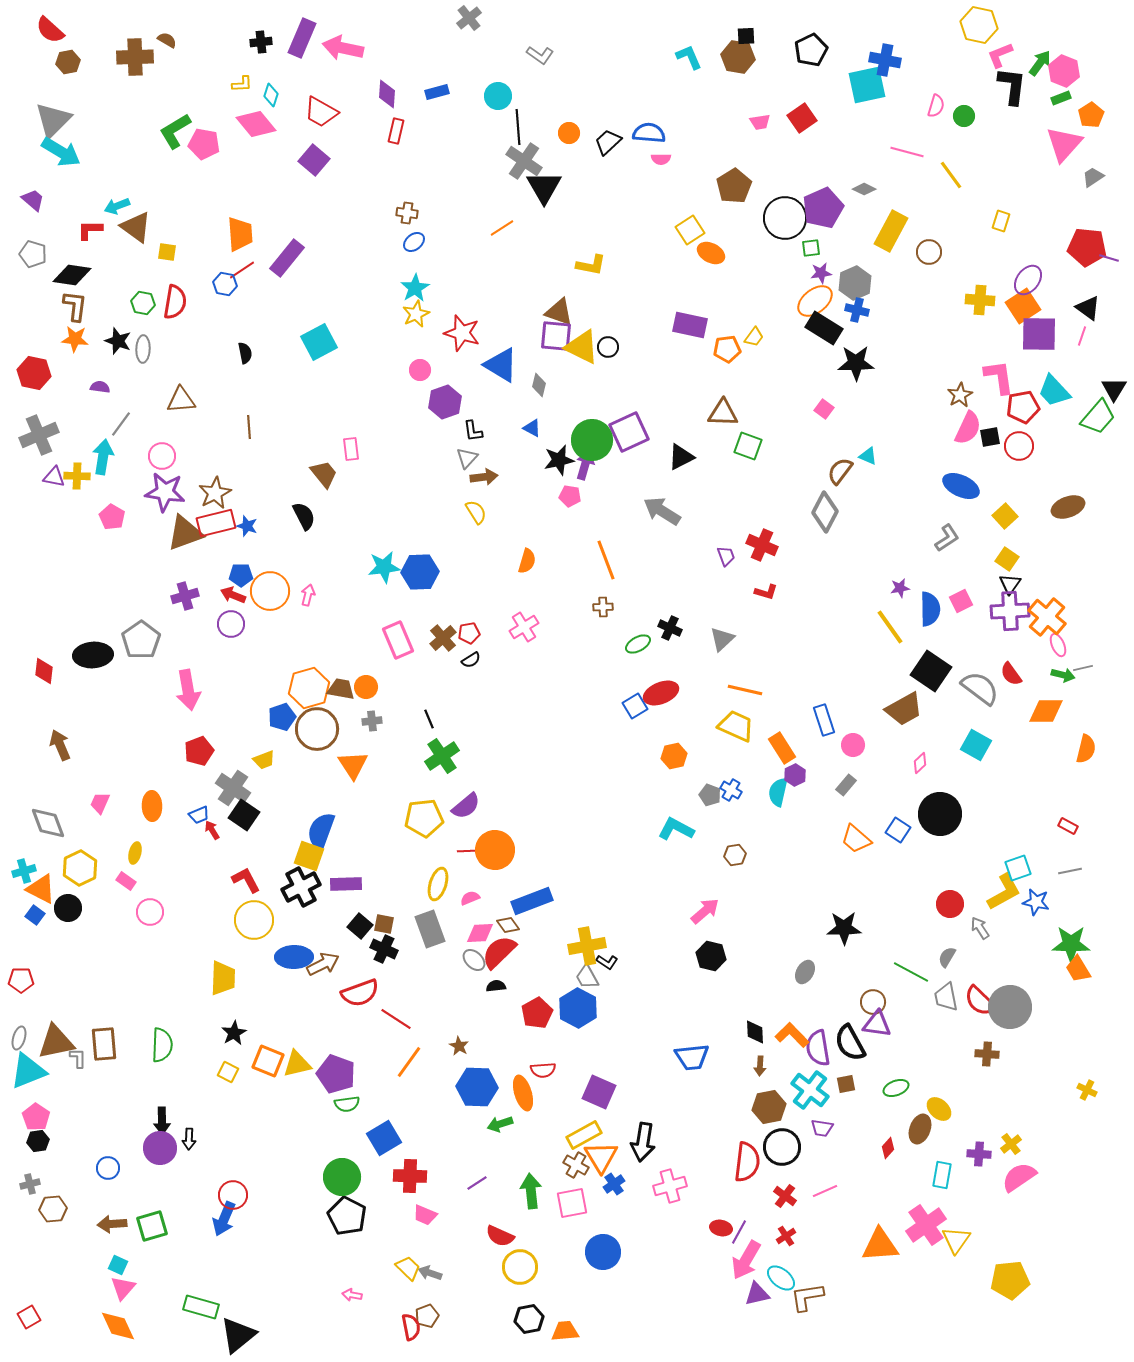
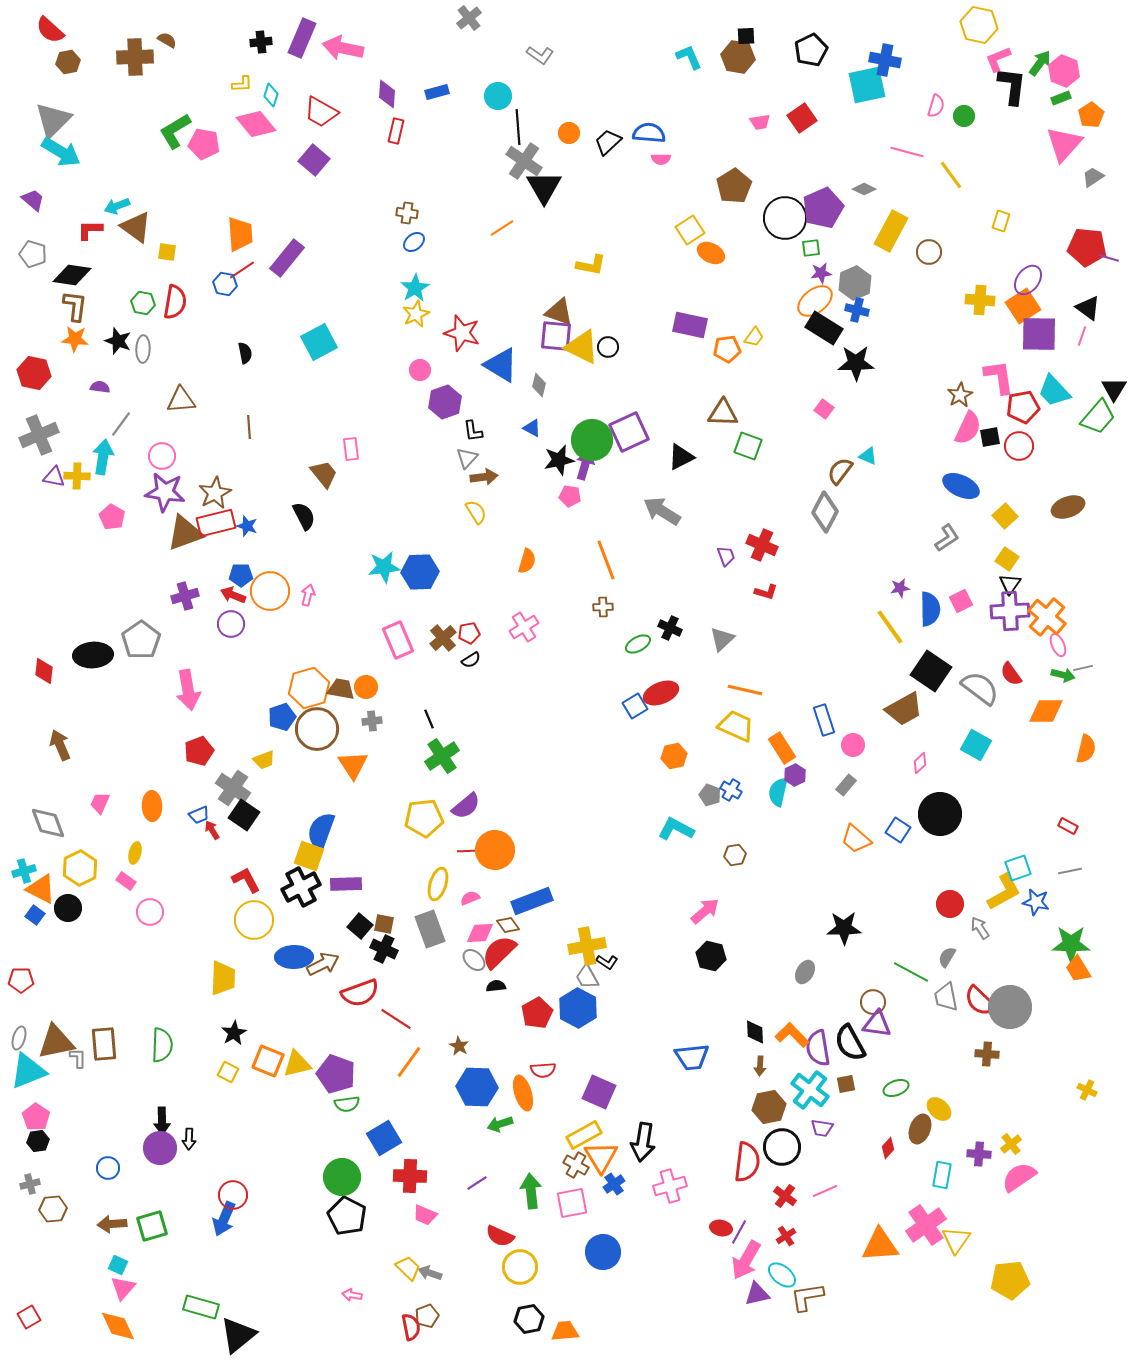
pink L-shape at (1000, 55): moved 2 px left, 4 px down
cyan ellipse at (781, 1278): moved 1 px right, 3 px up
